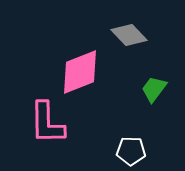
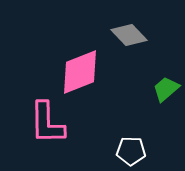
green trapezoid: moved 12 px right; rotated 12 degrees clockwise
